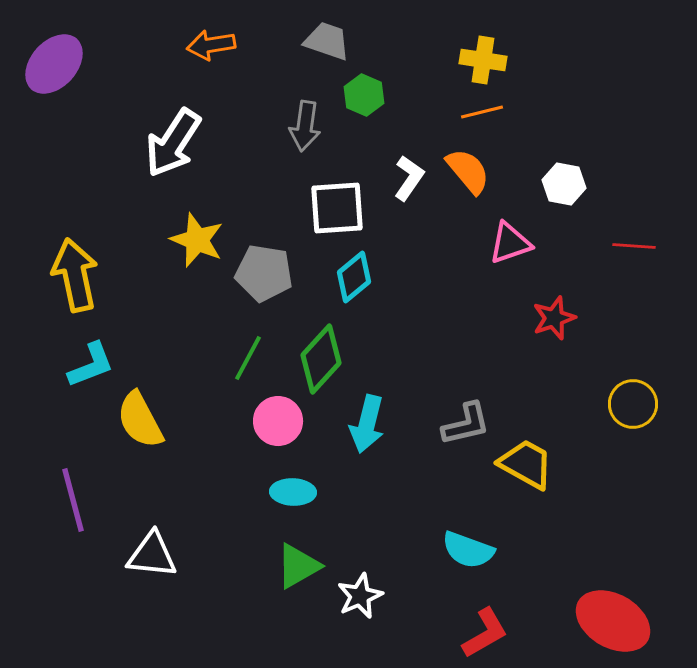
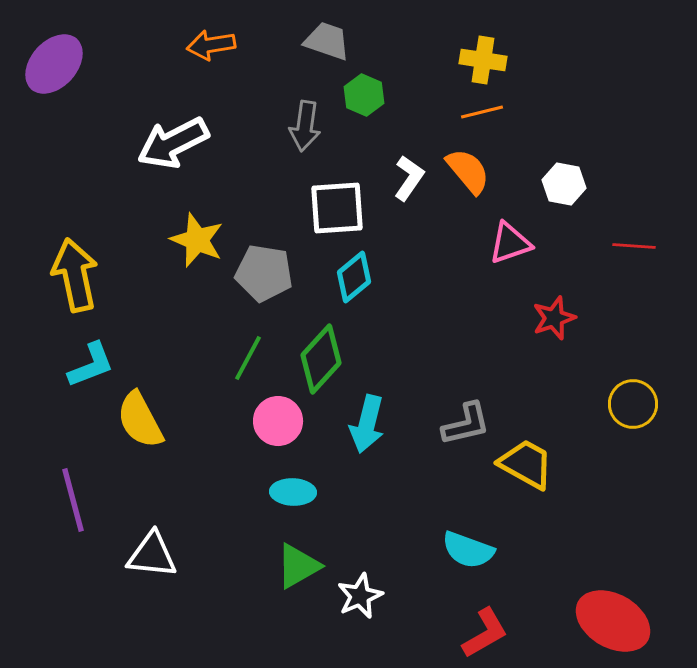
white arrow: rotated 30 degrees clockwise
